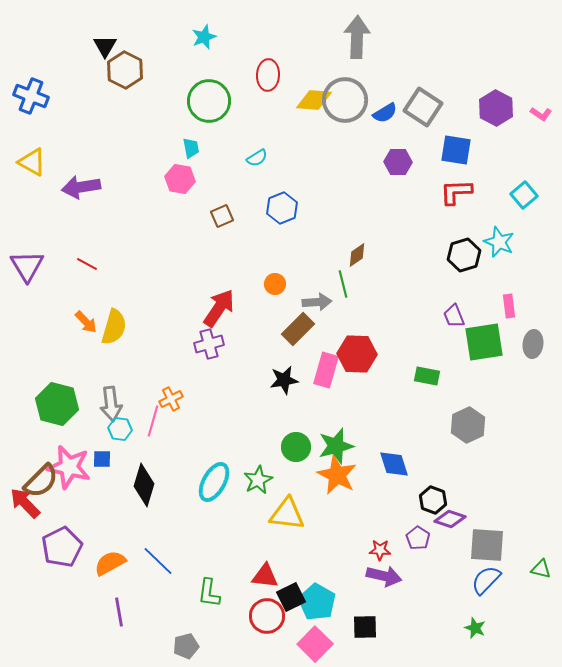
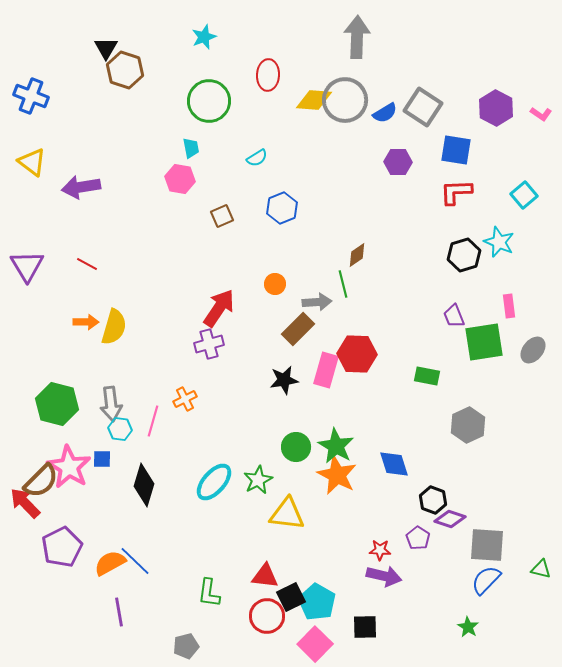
black triangle at (105, 46): moved 1 px right, 2 px down
brown hexagon at (125, 70): rotated 9 degrees counterclockwise
yellow triangle at (32, 162): rotated 8 degrees clockwise
orange arrow at (86, 322): rotated 45 degrees counterclockwise
gray ellipse at (533, 344): moved 6 px down; rotated 32 degrees clockwise
orange cross at (171, 399): moved 14 px right
green star at (336, 446): rotated 27 degrees counterclockwise
pink star at (69, 467): rotated 18 degrees clockwise
cyan ellipse at (214, 482): rotated 12 degrees clockwise
blue line at (158, 561): moved 23 px left
green star at (475, 628): moved 7 px left, 1 px up; rotated 10 degrees clockwise
